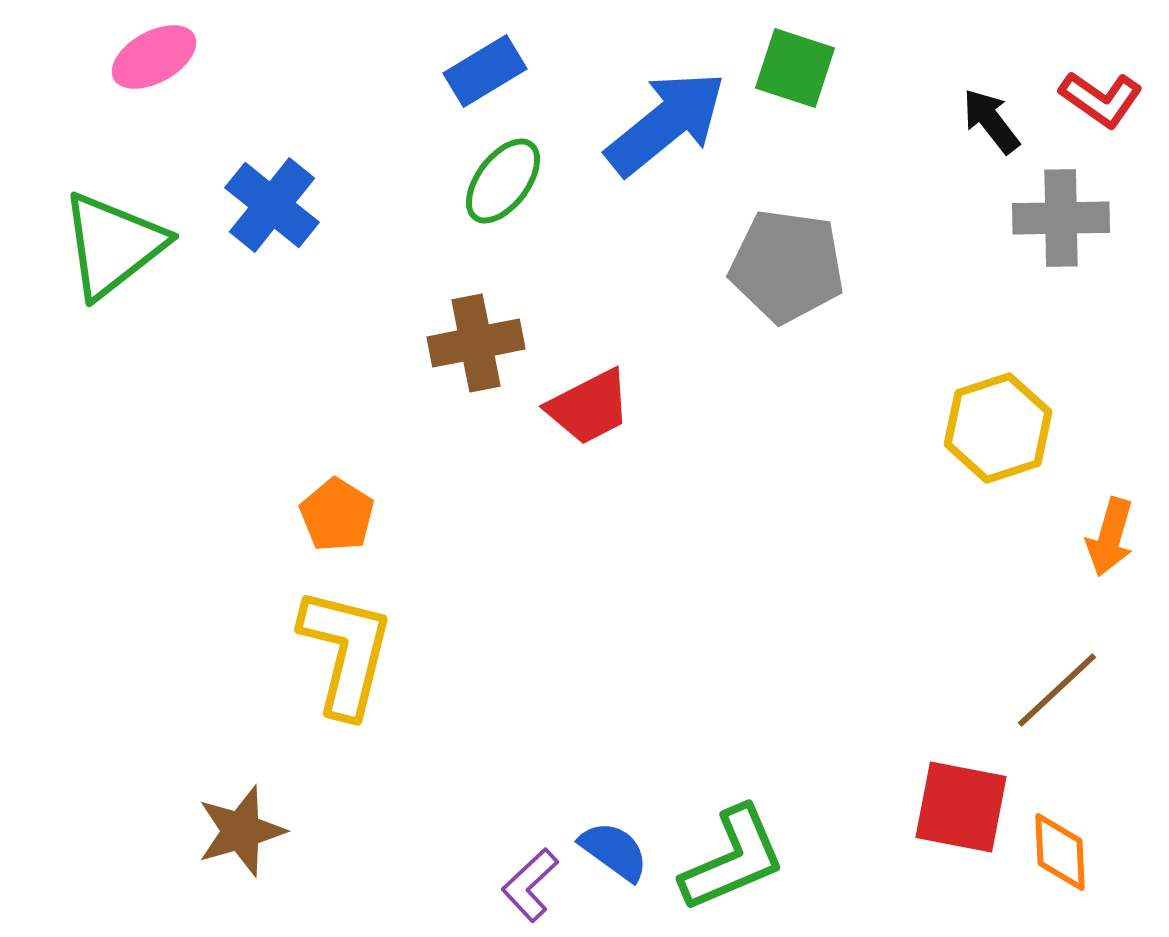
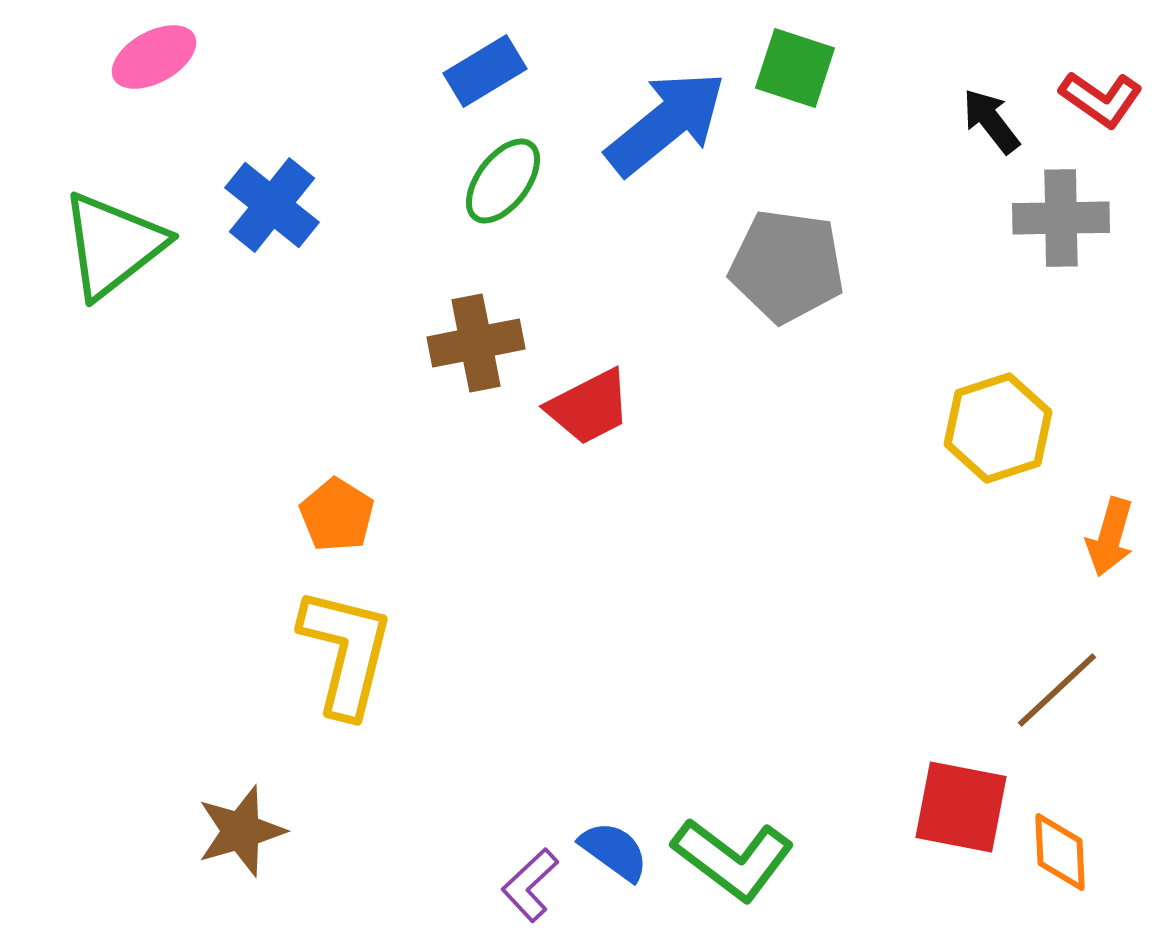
green L-shape: rotated 60 degrees clockwise
